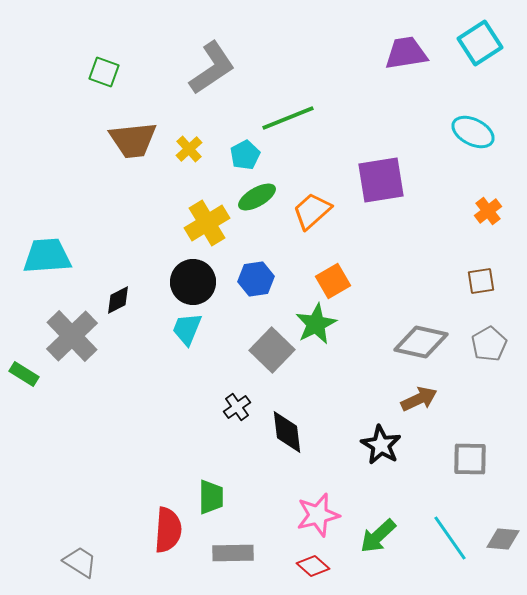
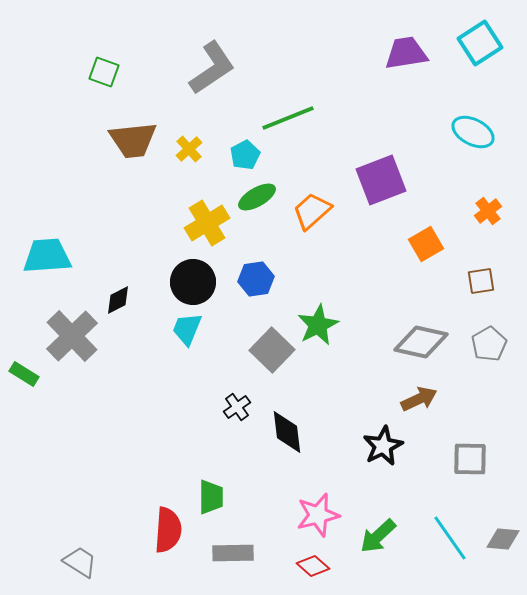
purple square at (381, 180): rotated 12 degrees counterclockwise
orange square at (333, 281): moved 93 px right, 37 px up
green star at (316, 324): moved 2 px right, 1 px down
black star at (381, 445): moved 2 px right, 1 px down; rotated 15 degrees clockwise
